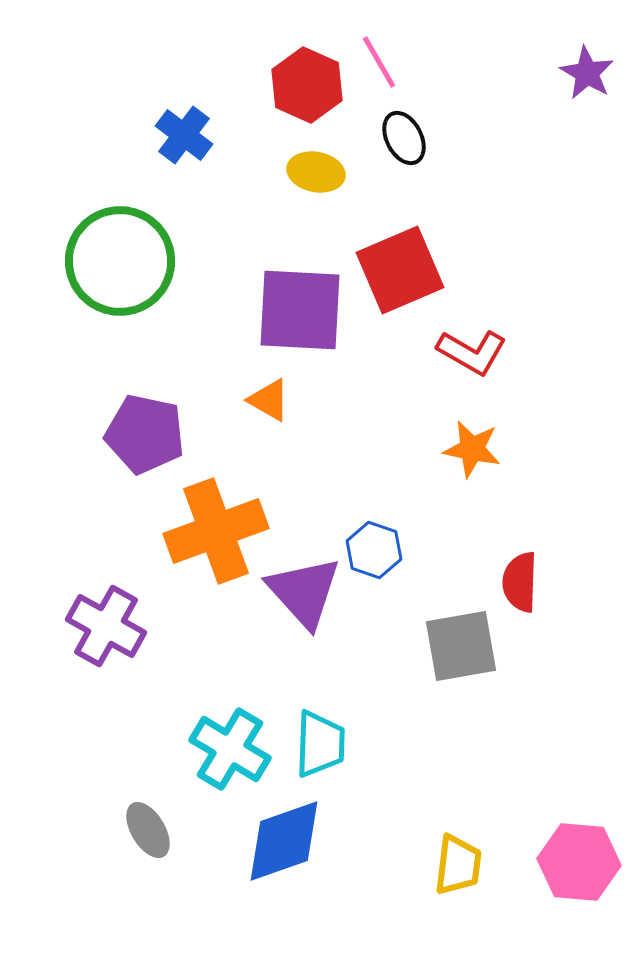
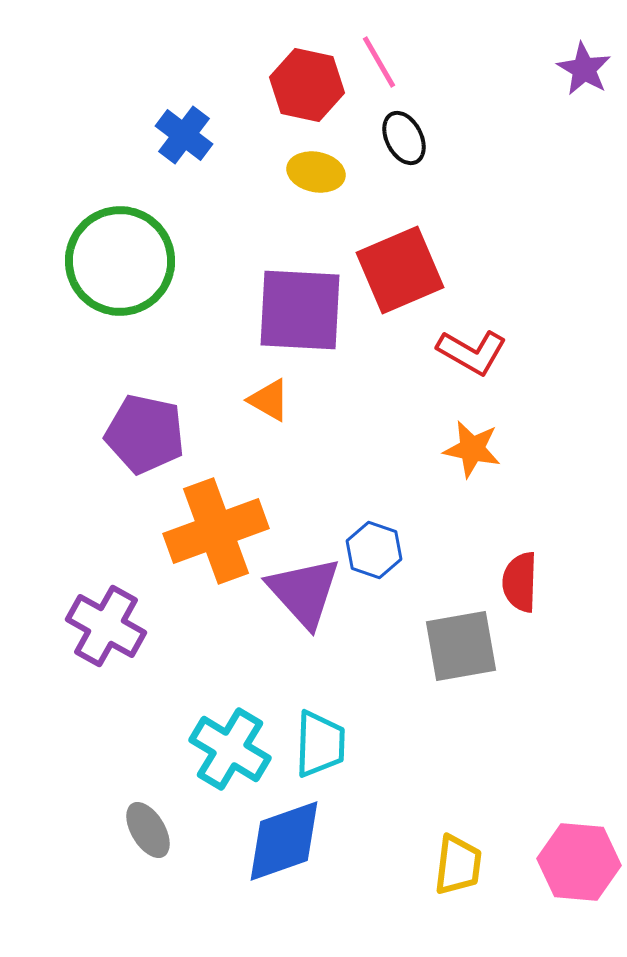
purple star: moved 3 px left, 4 px up
red hexagon: rotated 12 degrees counterclockwise
